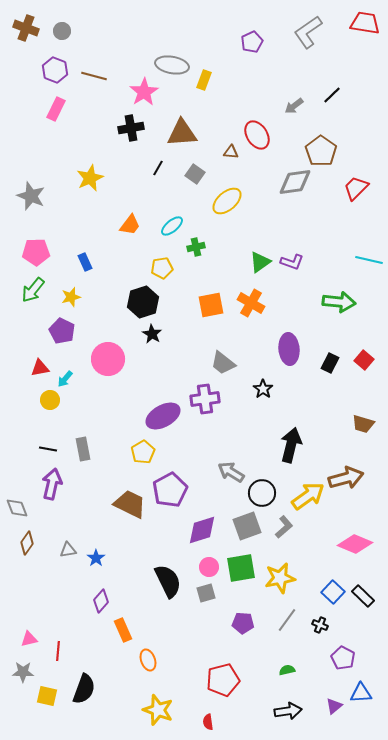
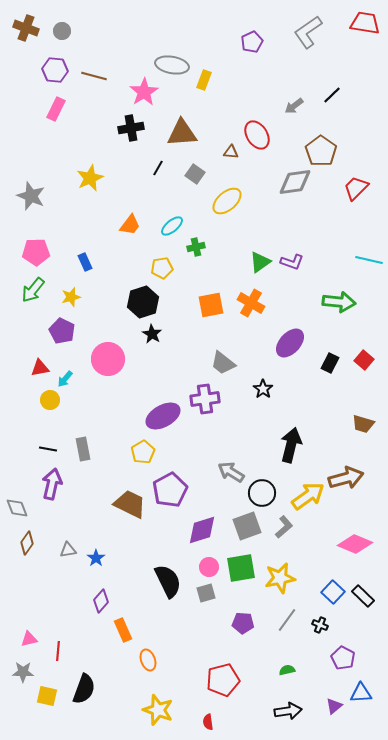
purple hexagon at (55, 70): rotated 15 degrees counterclockwise
purple ellipse at (289, 349): moved 1 px right, 6 px up; rotated 48 degrees clockwise
